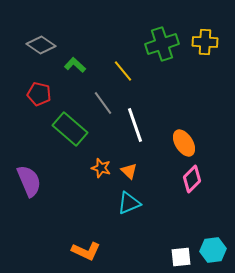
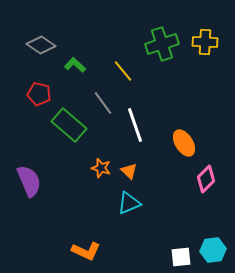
green rectangle: moved 1 px left, 4 px up
pink diamond: moved 14 px right
